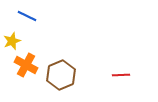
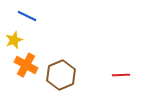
yellow star: moved 2 px right, 1 px up
